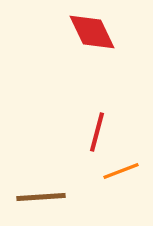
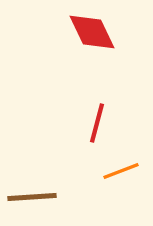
red line: moved 9 px up
brown line: moved 9 px left
